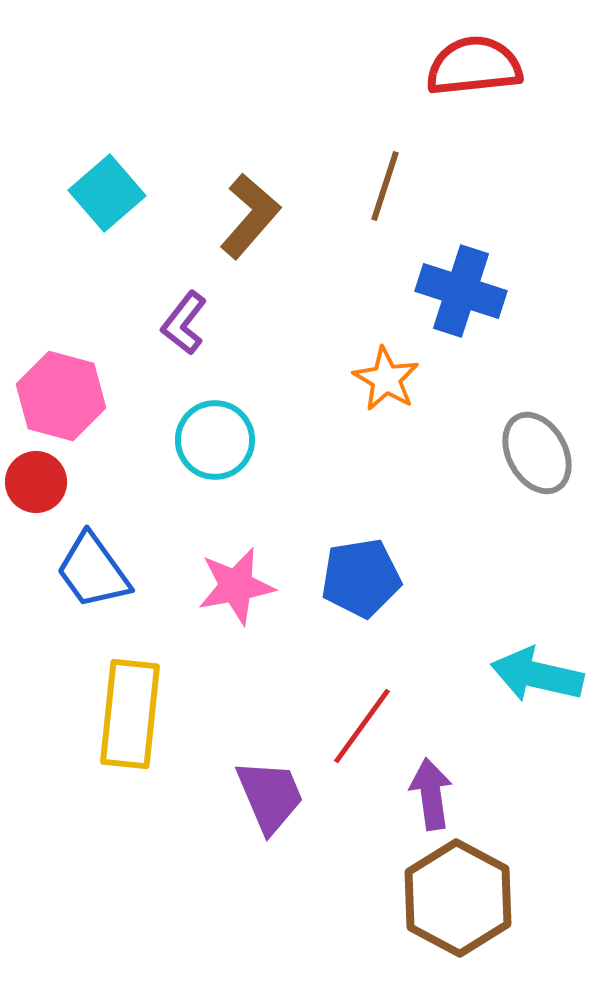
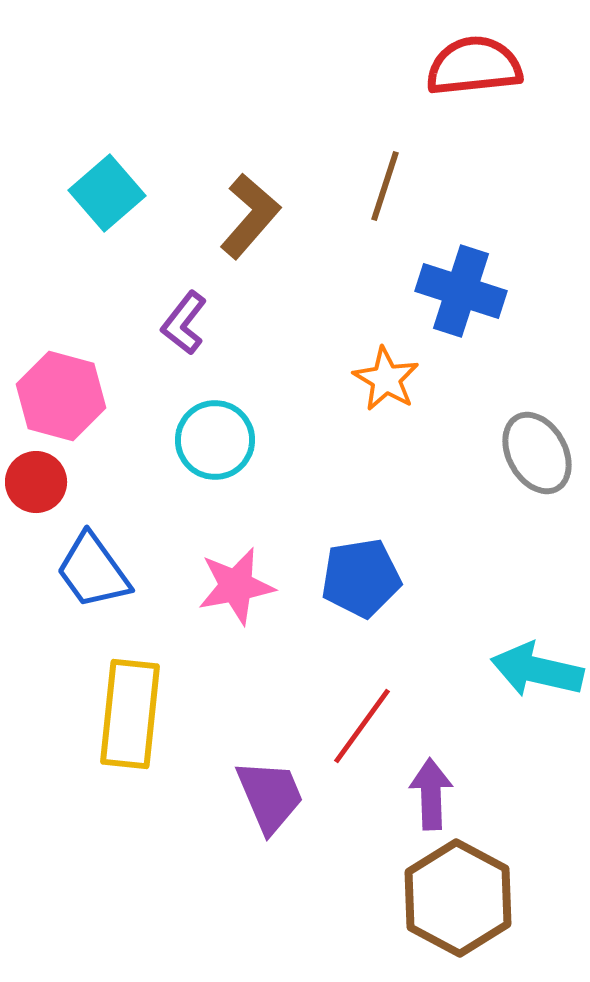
cyan arrow: moved 5 px up
purple arrow: rotated 6 degrees clockwise
